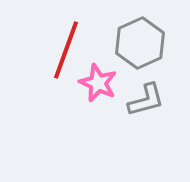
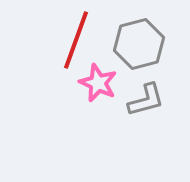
gray hexagon: moved 1 px left, 1 px down; rotated 9 degrees clockwise
red line: moved 10 px right, 10 px up
